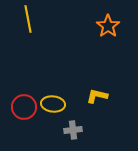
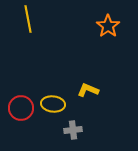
yellow L-shape: moved 9 px left, 6 px up; rotated 10 degrees clockwise
red circle: moved 3 px left, 1 px down
